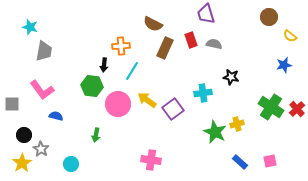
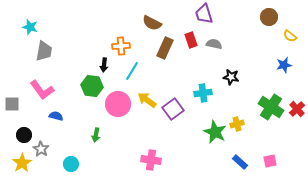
purple trapezoid: moved 2 px left
brown semicircle: moved 1 px left, 1 px up
